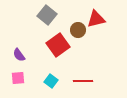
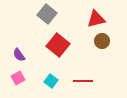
gray square: moved 1 px up
brown circle: moved 24 px right, 11 px down
red square: rotated 15 degrees counterclockwise
pink square: rotated 24 degrees counterclockwise
